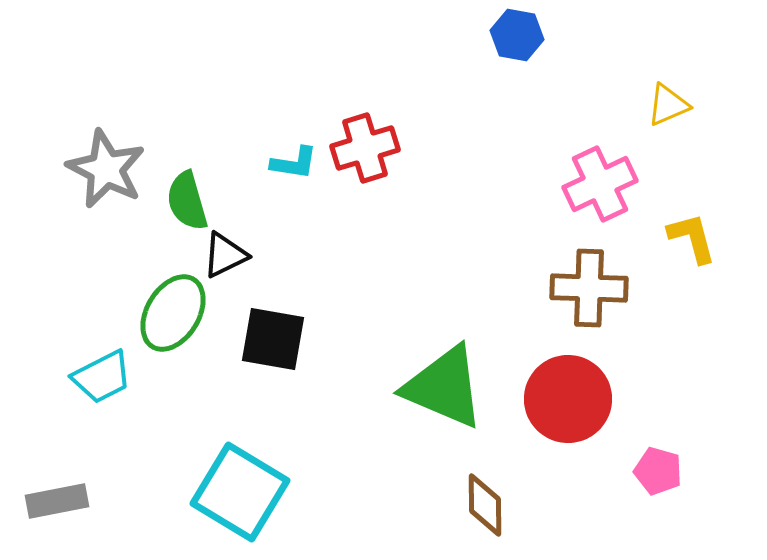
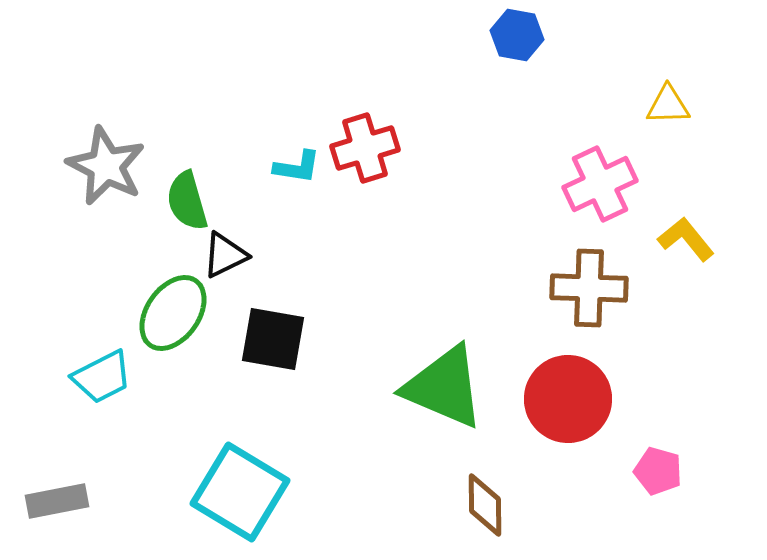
yellow triangle: rotated 21 degrees clockwise
cyan L-shape: moved 3 px right, 4 px down
gray star: moved 3 px up
yellow L-shape: moved 6 px left, 1 px down; rotated 24 degrees counterclockwise
green ellipse: rotated 4 degrees clockwise
